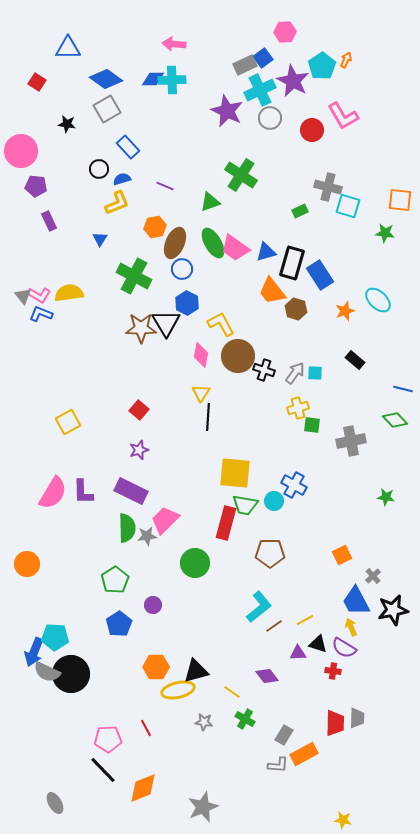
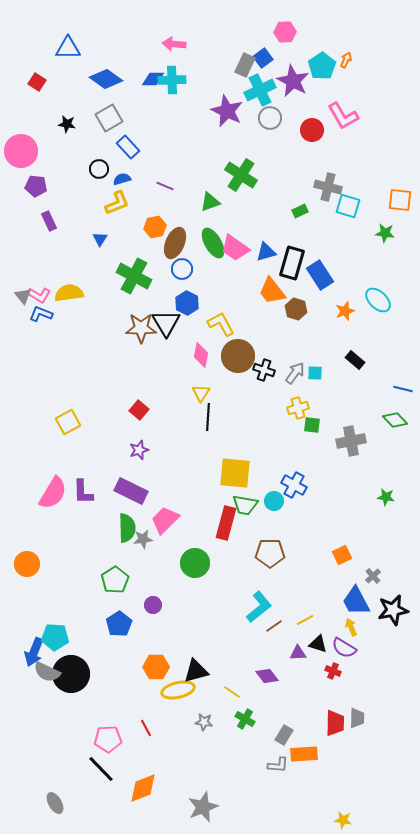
gray rectangle at (245, 65): rotated 40 degrees counterclockwise
gray square at (107, 109): moved 2 px right, 9 px down
gray star at (147, 536): moved 4 px left, 3 px down
red cross at (333, 671): rotated 14 degrees clockwise
orange rectangle at (304, 754): rotated 24 degrees clockwise
black line at (103, 770): moved 2 px left, 1 px up
